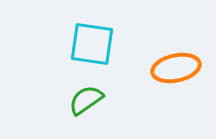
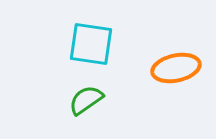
cyan square: moved 1 px left
